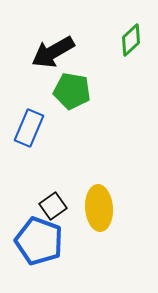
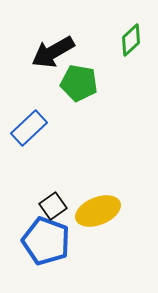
green pentagon: moved 7 px right, 8 px up
blue rectangle: rotated 24 degrees clockwise
yellow ellipse: moved 1 px left, 3 px down; rotated 72 degrees clockwise
blue pentagon: moved 7 px right
